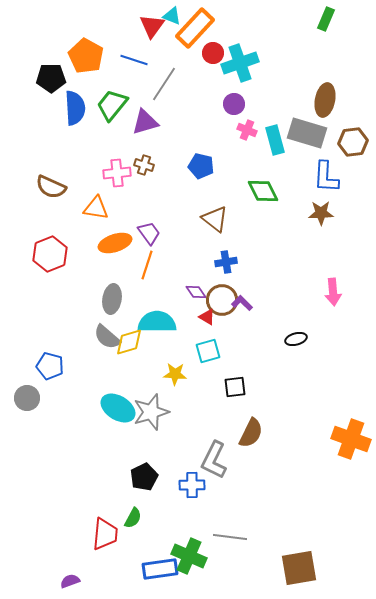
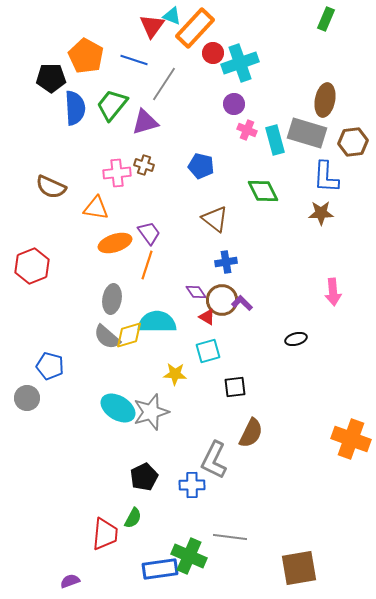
red hexagon at (50, 254): moved 18 px left, 12 px down
yellow diamond at (129, 342): moved 7 px up
